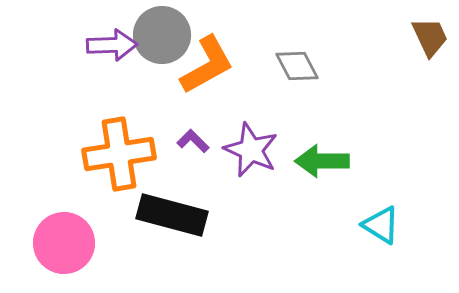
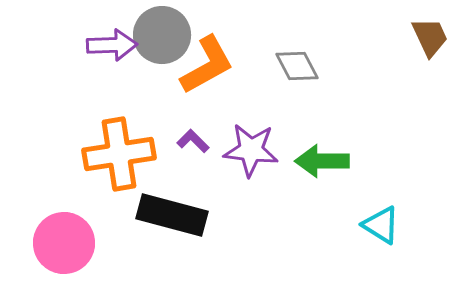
purple star: rotated 18 degrees counterclockwise
